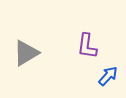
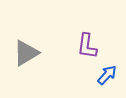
blue arrow: moved 1 px left, 1 px up
